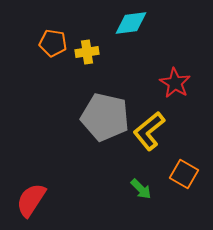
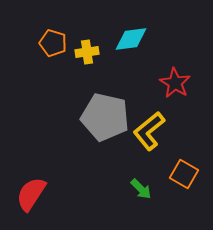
cyan diamond: moved 16 px down
orange pentagon: rotated 8 degrees clockwise
red semicircle: moved 6 px up
